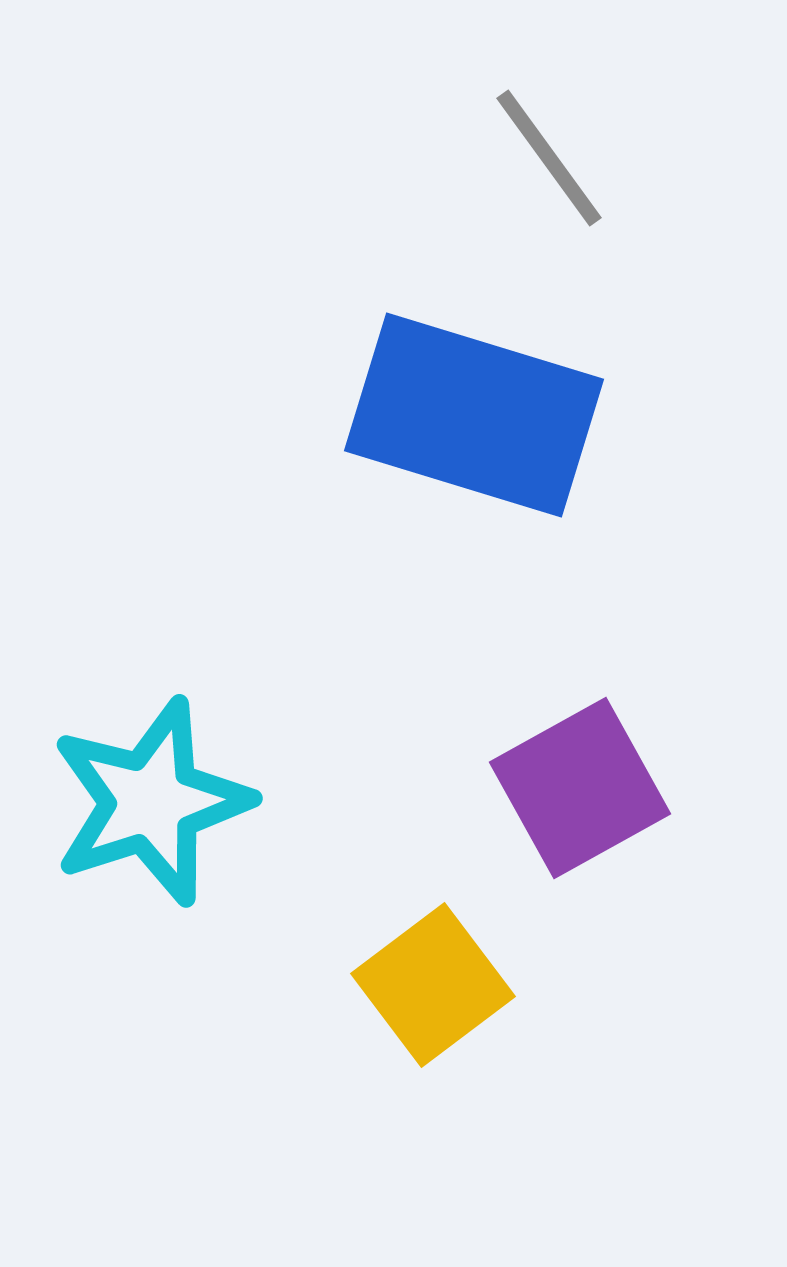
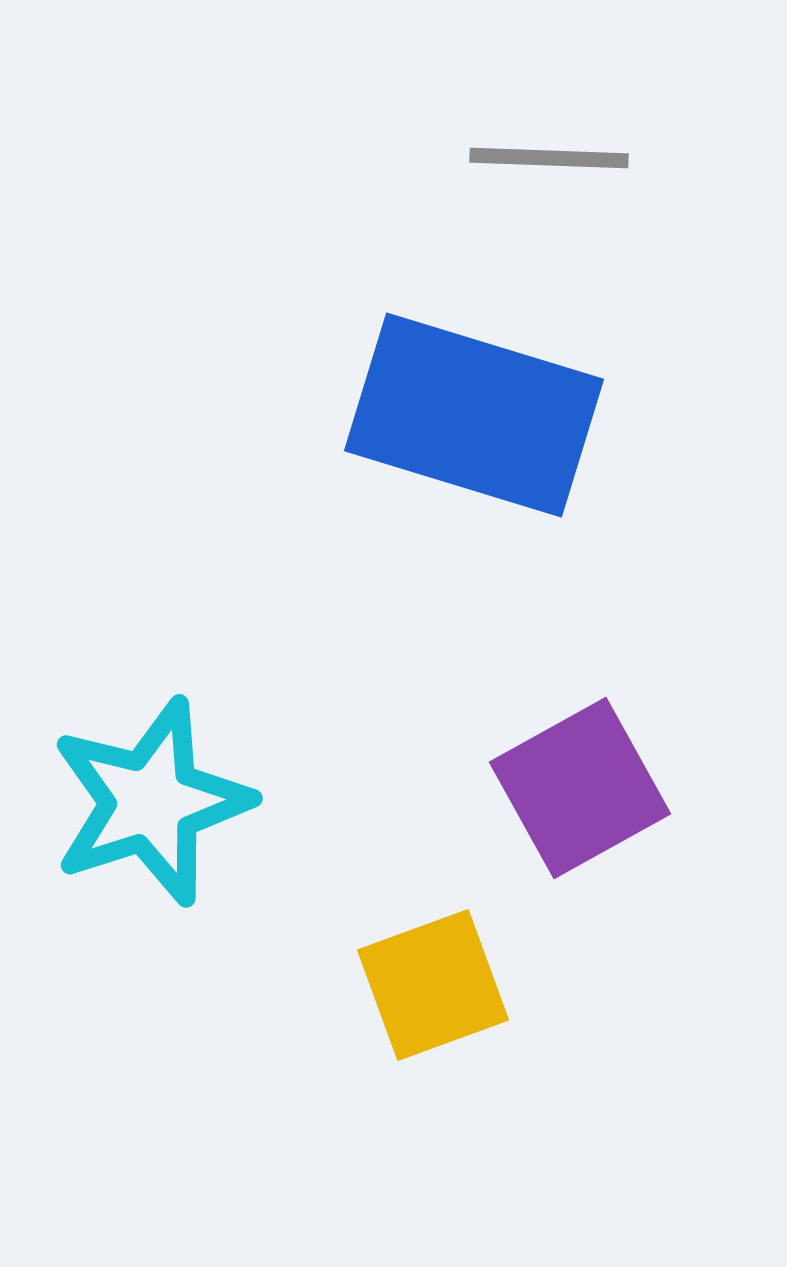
gray line: rotated 52 degrees counterclockwise
yellow square: rotated 17 degrees clockwise
